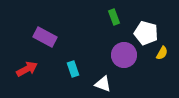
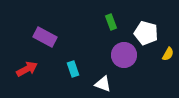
green rectangle: moved 3 px left, 5 px down
yellow semicircle: moved 6 px right, 1 px down
